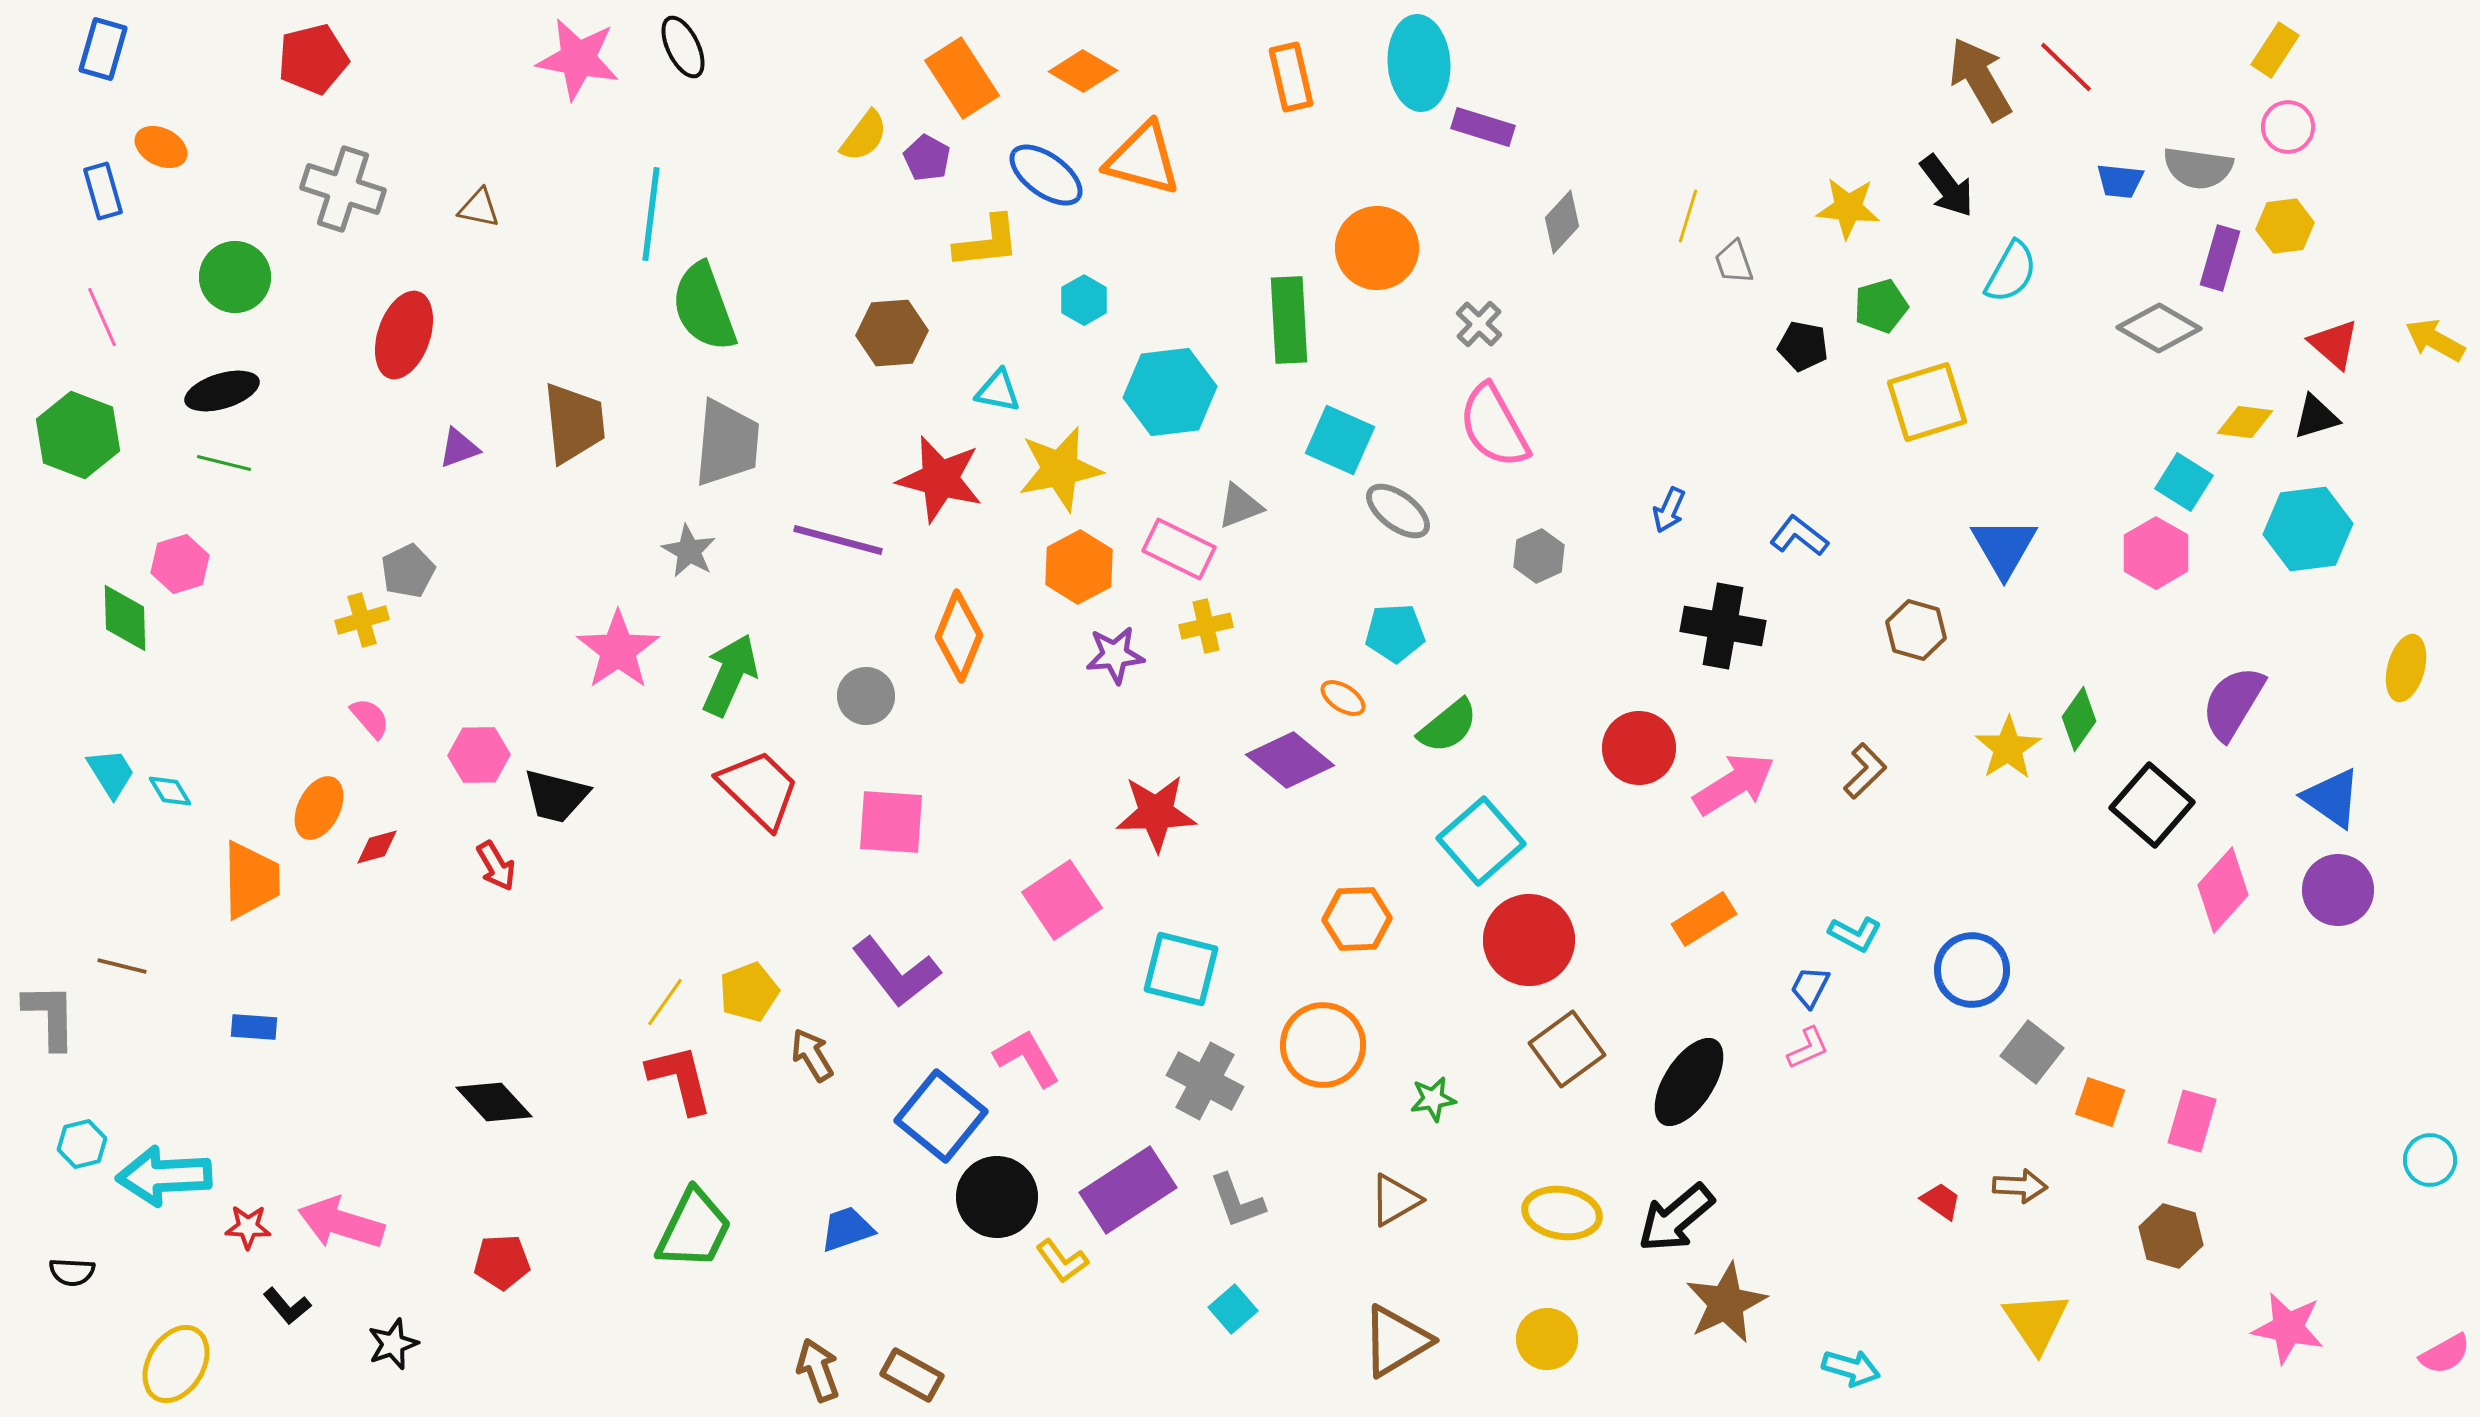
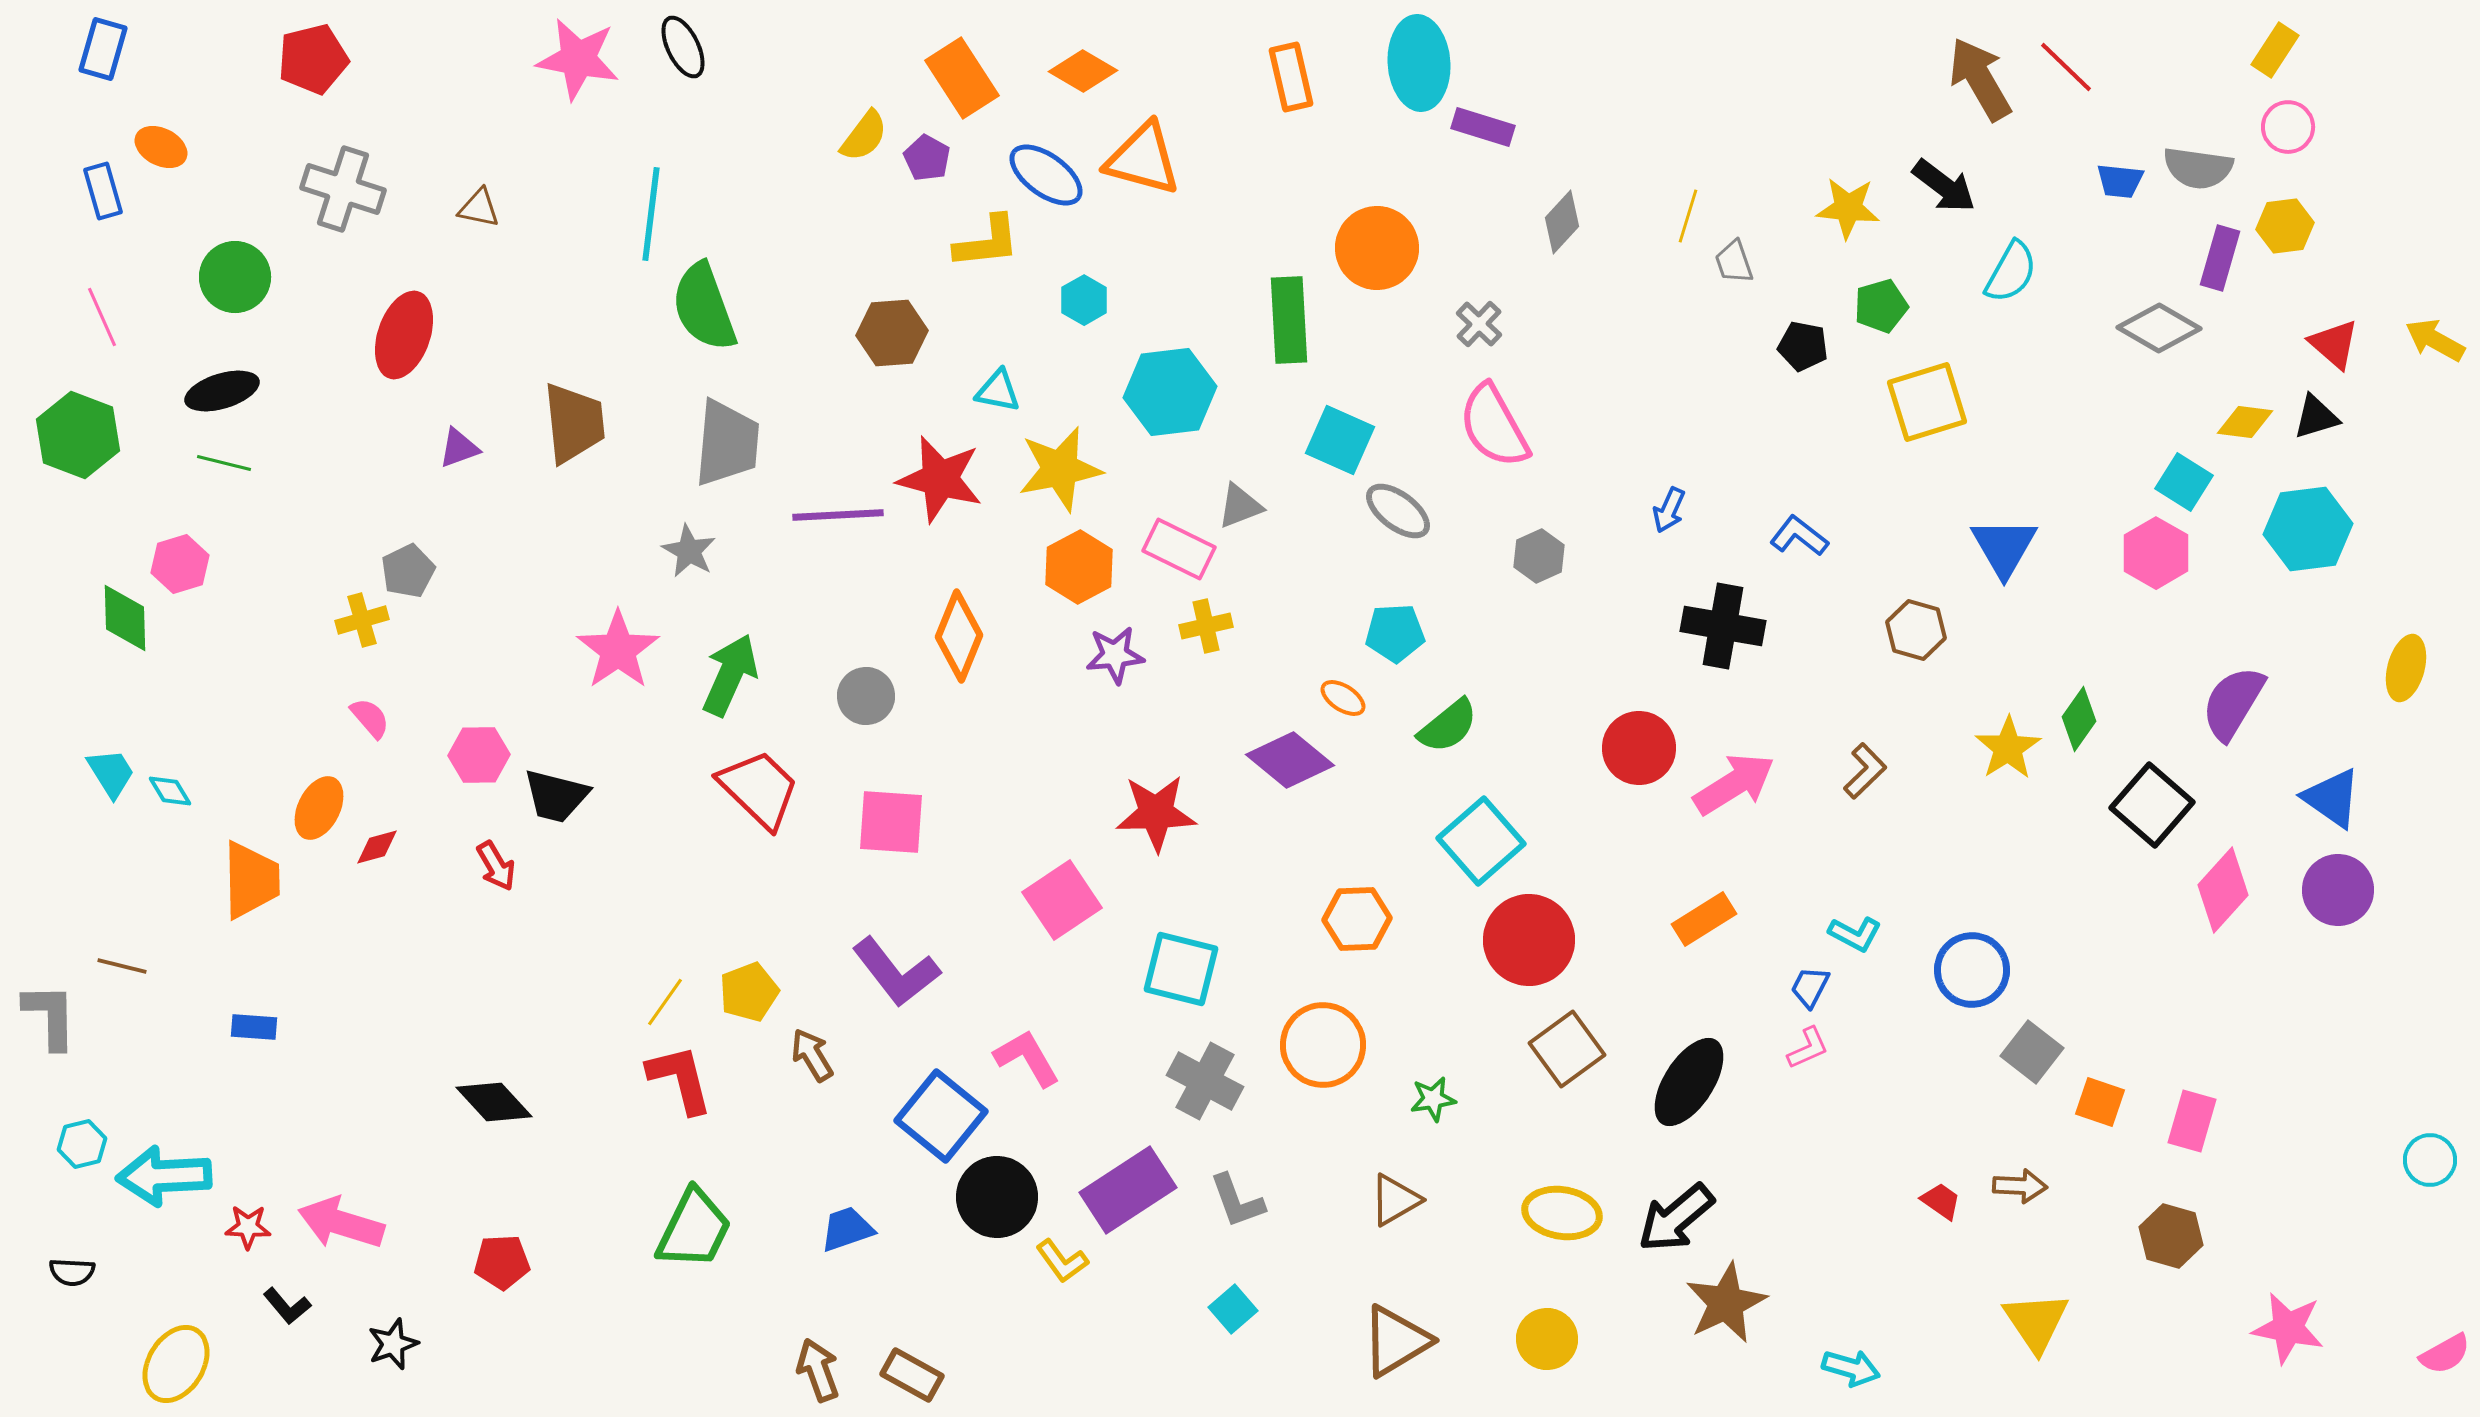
black arrow at (1947, 186): moved 3 px left; rotated 16 degrees counterclockwise
purple line at (838, 540): moved 25 px up; rotated 18 degrees counterclockwise
